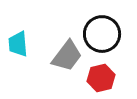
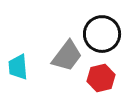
cyan trapezoid: moved 23 px down
